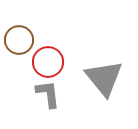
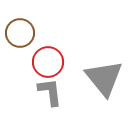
brown circle: moved 1 px right, 7 px up
gray L-shape: moved 2 px right, 2 px up
